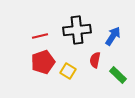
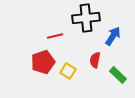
black cross: moved 9 px right, 12 px up
red line: moved 15 px right
